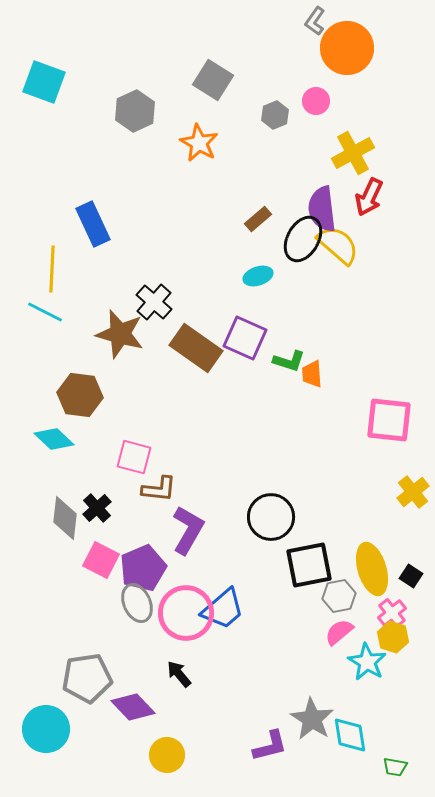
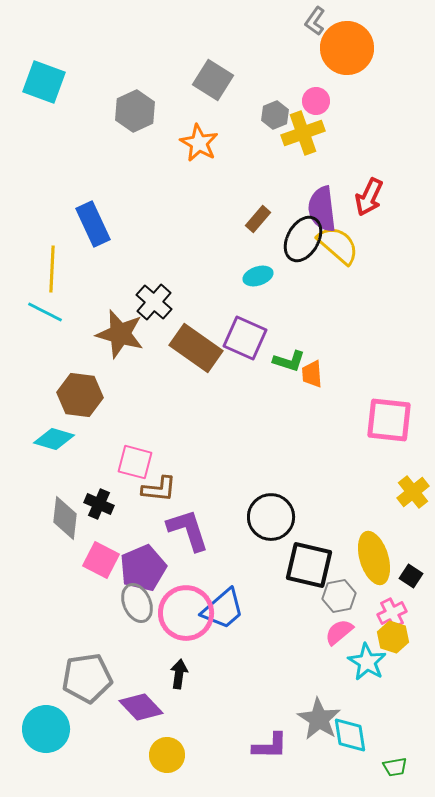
yellow cross at (353, 153): moved 50 px left, 20 px up; rotated 9 degrees clockwise
brown rectangle at (258, 219): rotated 8 degrees counterclockwise
cyan diamond at (54, 439): rotated 27 degrees counterclockwise
pink square at (134, 457): moved 1 px right, 5 px down
black cross at (97, 508): moved 2 px right, 4 px up; rotated 24 degrees counterclockwise
purple L-shape at (188, 530): rotated 48 degrees counterclockwise
black square at (309, 565): rotated 24 degrees clockwise
yellow ellipse at (372, 569): moved 2 px right, 11 px up
pink cross at (392, 613): rotated 12 degrees clockwise
black arrow at (179, 674): rotated 48 degrees clockwise
purple diamond at (133, 707): moved 8 px right
gray star at (312, 719): moved 7 px right
purple L-shape at (270, 746): rotated 15 degrees clockwise
green trapezoid at (395, 767): rotated 20 degrees counterclockwise
